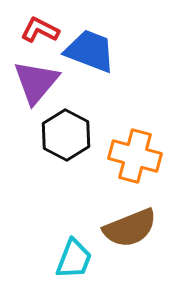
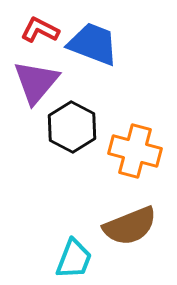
blue trapezoid: moved 3 px right, 7 px up
black hexagon: moved 6 px right, 8 px up
orange cross: moved 5 px up
brown semicircle: moved 2 px up
